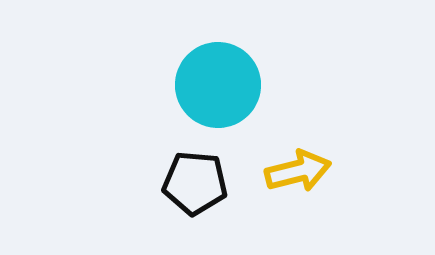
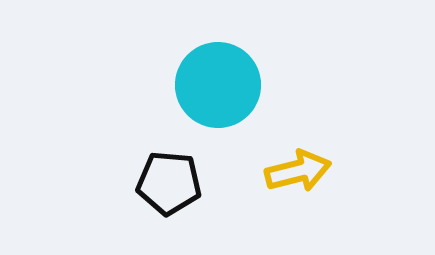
black pentagon: moved 26 px left
